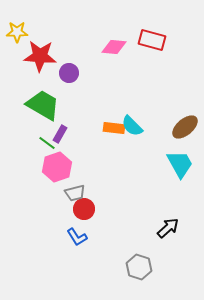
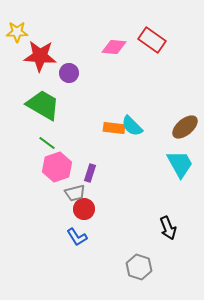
red rectangle: rotated 20 degrees clockwise
purple rectangle: moved 30 px right, 39 px down; rotated 12 degrees counterclockwise
black arrow: rotated 110 degrees clockwise
